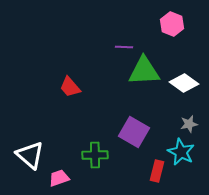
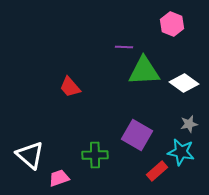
purple square: moved 3 px right, 3 px down
cyan star: rotated 16 degrees counterclockwise
red rectangle: rotated 35 degrees clockwise
